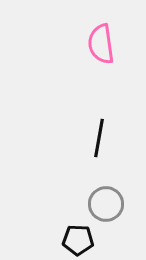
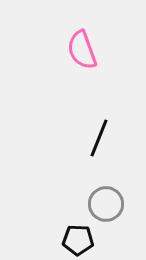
pink semicircle: moved 19 px left, 6 px down; rotated 12 degrees counterclockwise
black line: rotated 12 degrees clockwise
